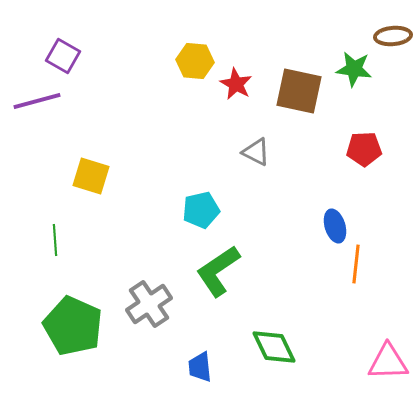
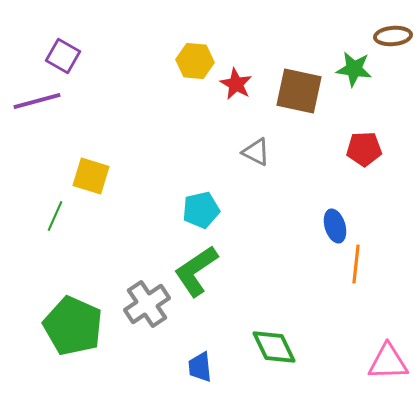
green line: moved 24 px up; rotated 28 degrees clockwise
green L-shape: moved 22 px left
gray cross: moved 2 px left
